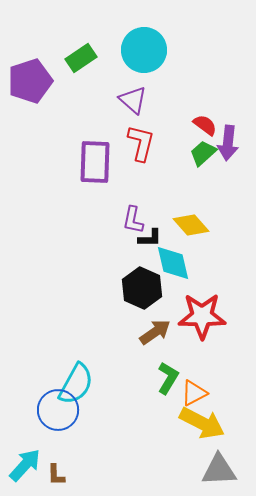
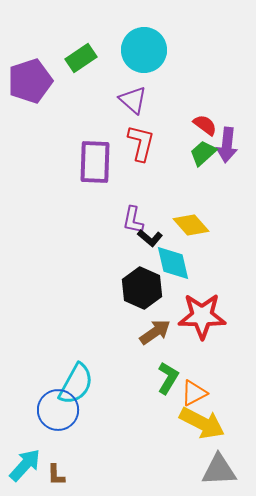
purple arrow: moved 1 px left, 2 px down
black L-shape: rotated 40 degrees clockwise
